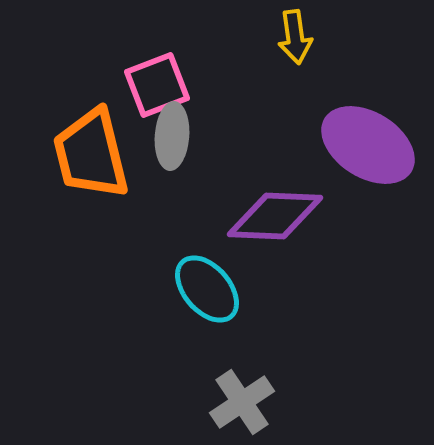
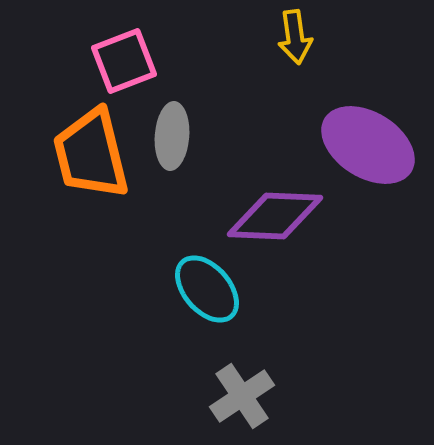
pink square: moved 33 px left, 24 px up
gray cross: moved 6 px up
